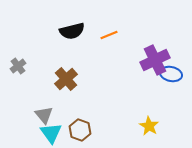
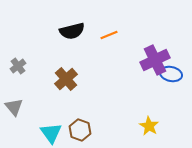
gray triangle: moved 30 px left, 8 px up
